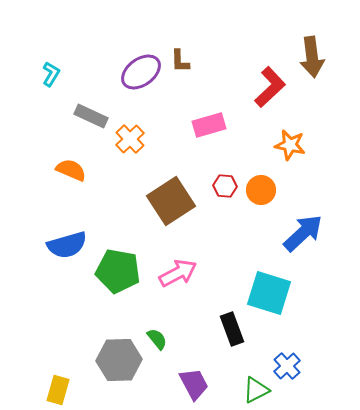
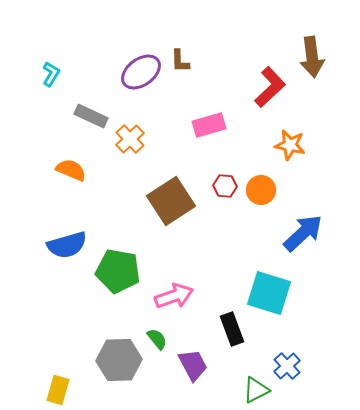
pink arrow: moved 4 px left, 23 px down; rotated 9 degrees clockwise
purple trapezoid: moved 1 px left, 19 px up
